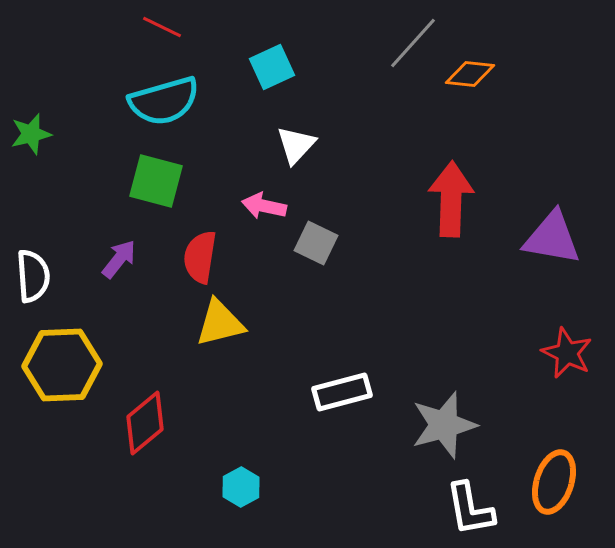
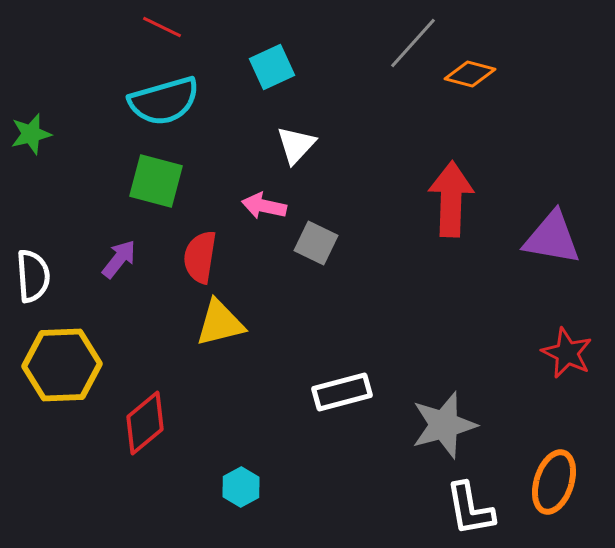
orange diamond: rotated 9 degrees clockwise
